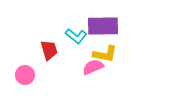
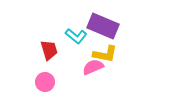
purple rectangle: rotated 24 degrees clockwise
pink circle: moved 20 px right, 7 px down
